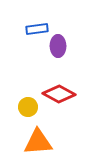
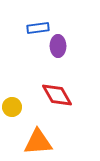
blue rectangle: moved 1 px right, 1 px up
red diamond: moved 2 px left, 1 px down; rotated 32 degrees clockwise
yellow circle: moved 16 px left
